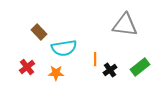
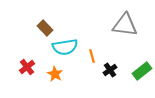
brown rectangle: moved 6 px right, 4 px up
cyan semicircle: moved 1 px right, 1 px up
orange line: moved 3 px left, 3 px up; rotated 16 degrees counterclockwise
green rectangle: moved 2 px right, 4 px down
orange star: moved 1 px left, 1 px down; rotated 28 degrees clockwise
